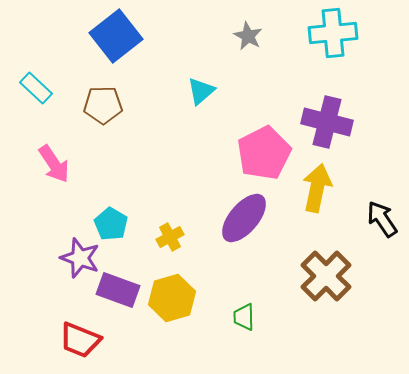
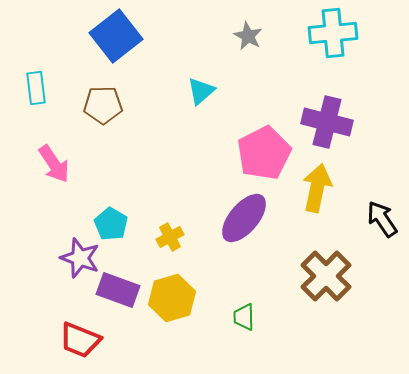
cyan rectangle: rotated 40 degrees clockwise
